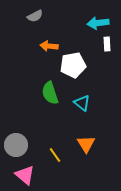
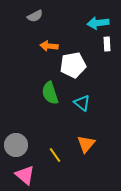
orange triangle: rotated 12 degrees clockwise
